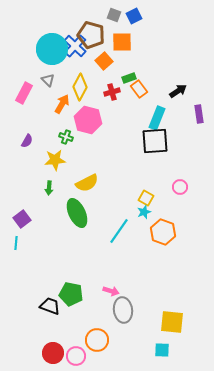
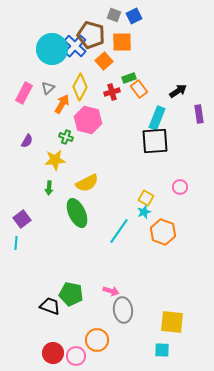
gray triangle at (48, 80): moved 8 px down; rotated 32 degrees clockwise
